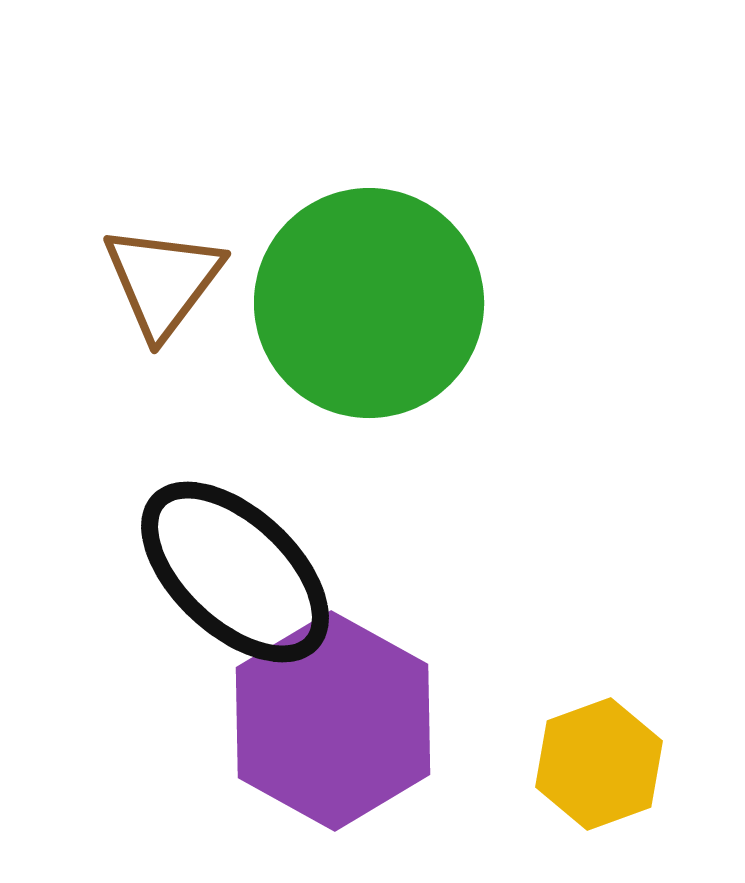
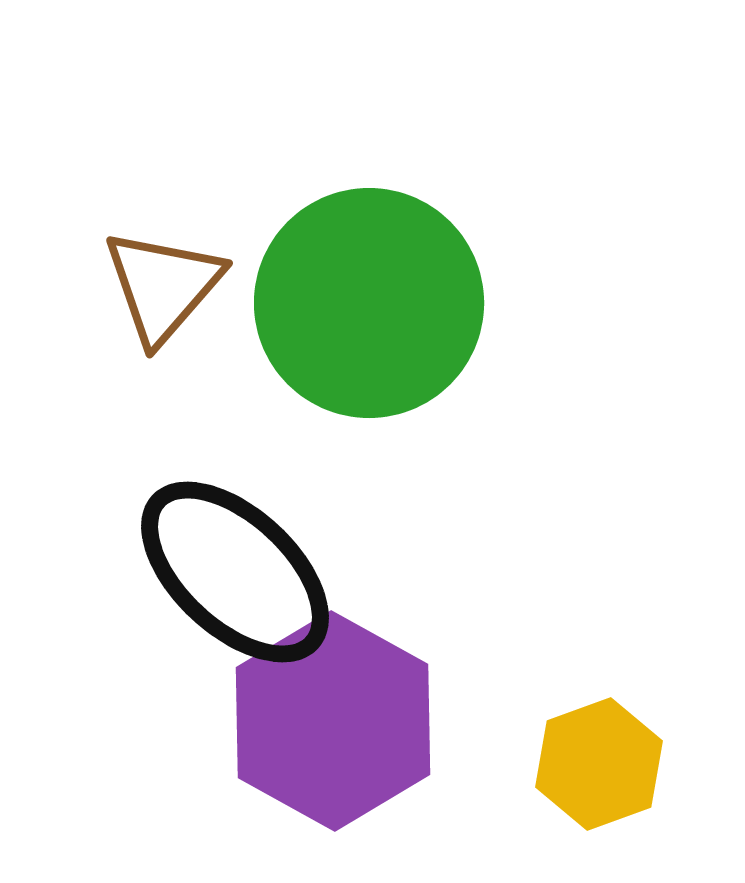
brown triangle: moved 5 px down; rotated 4 degrees clockwise
